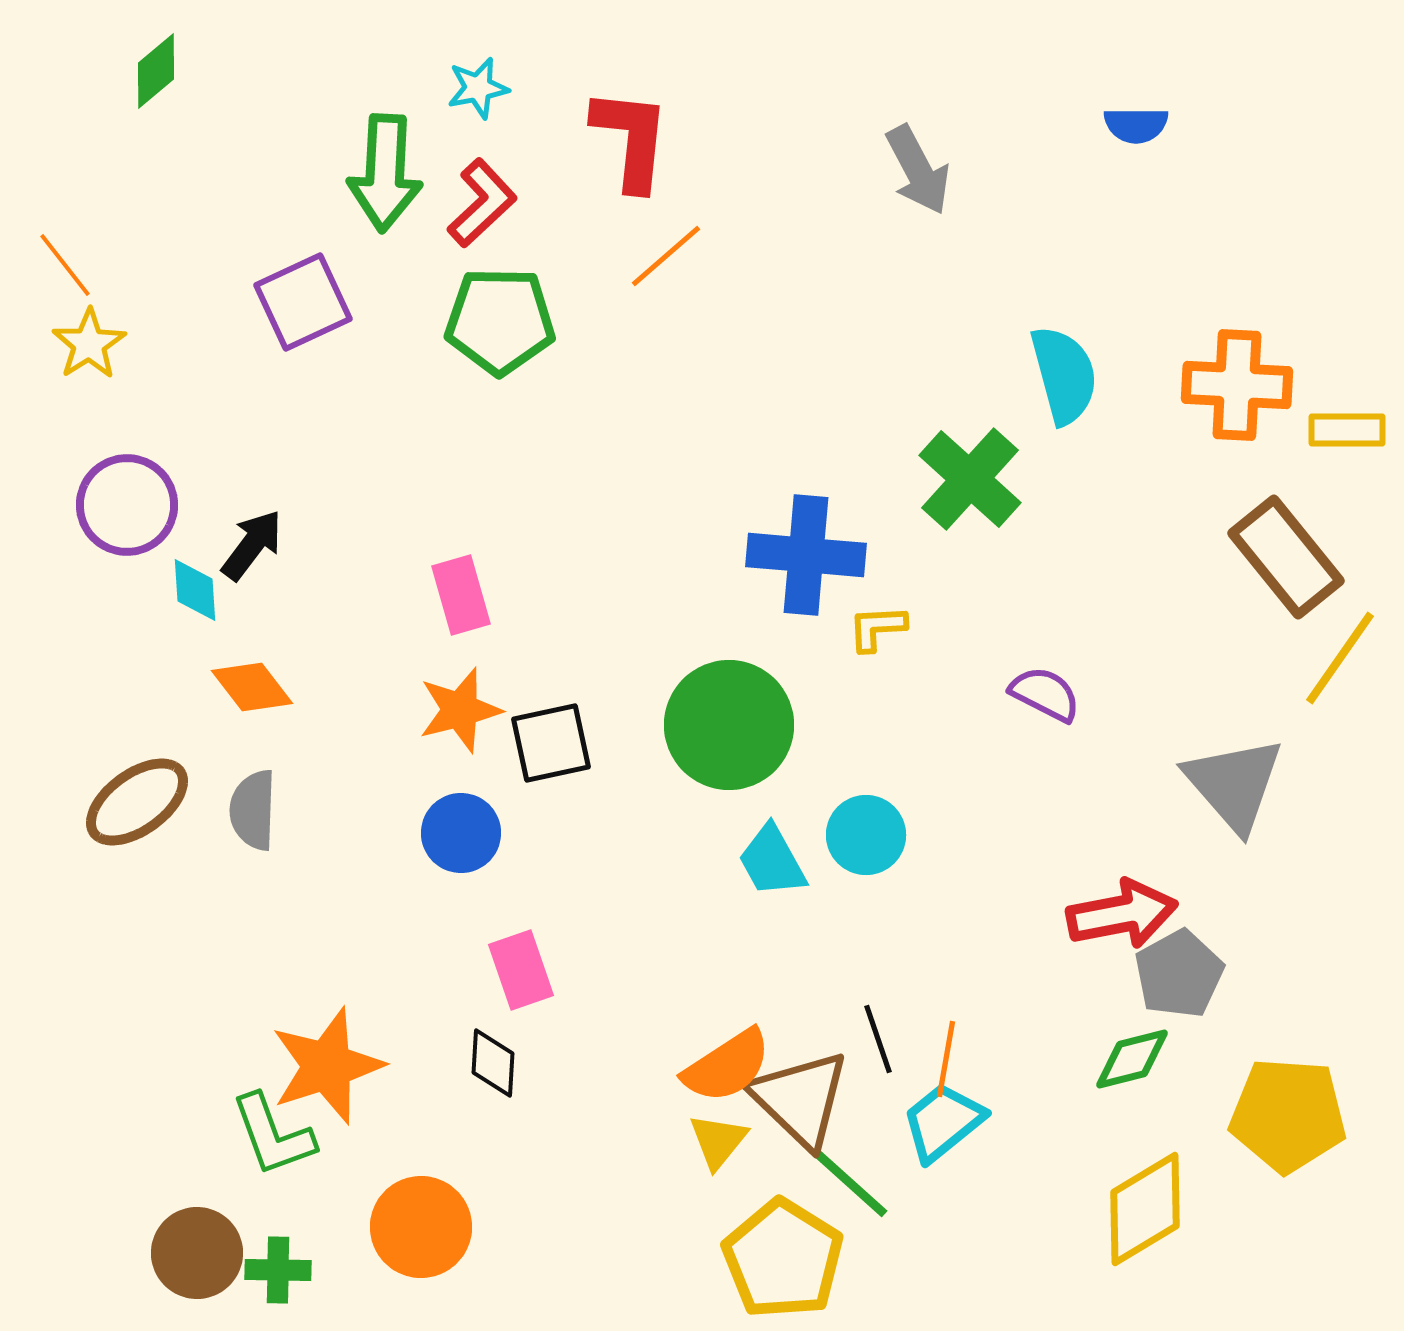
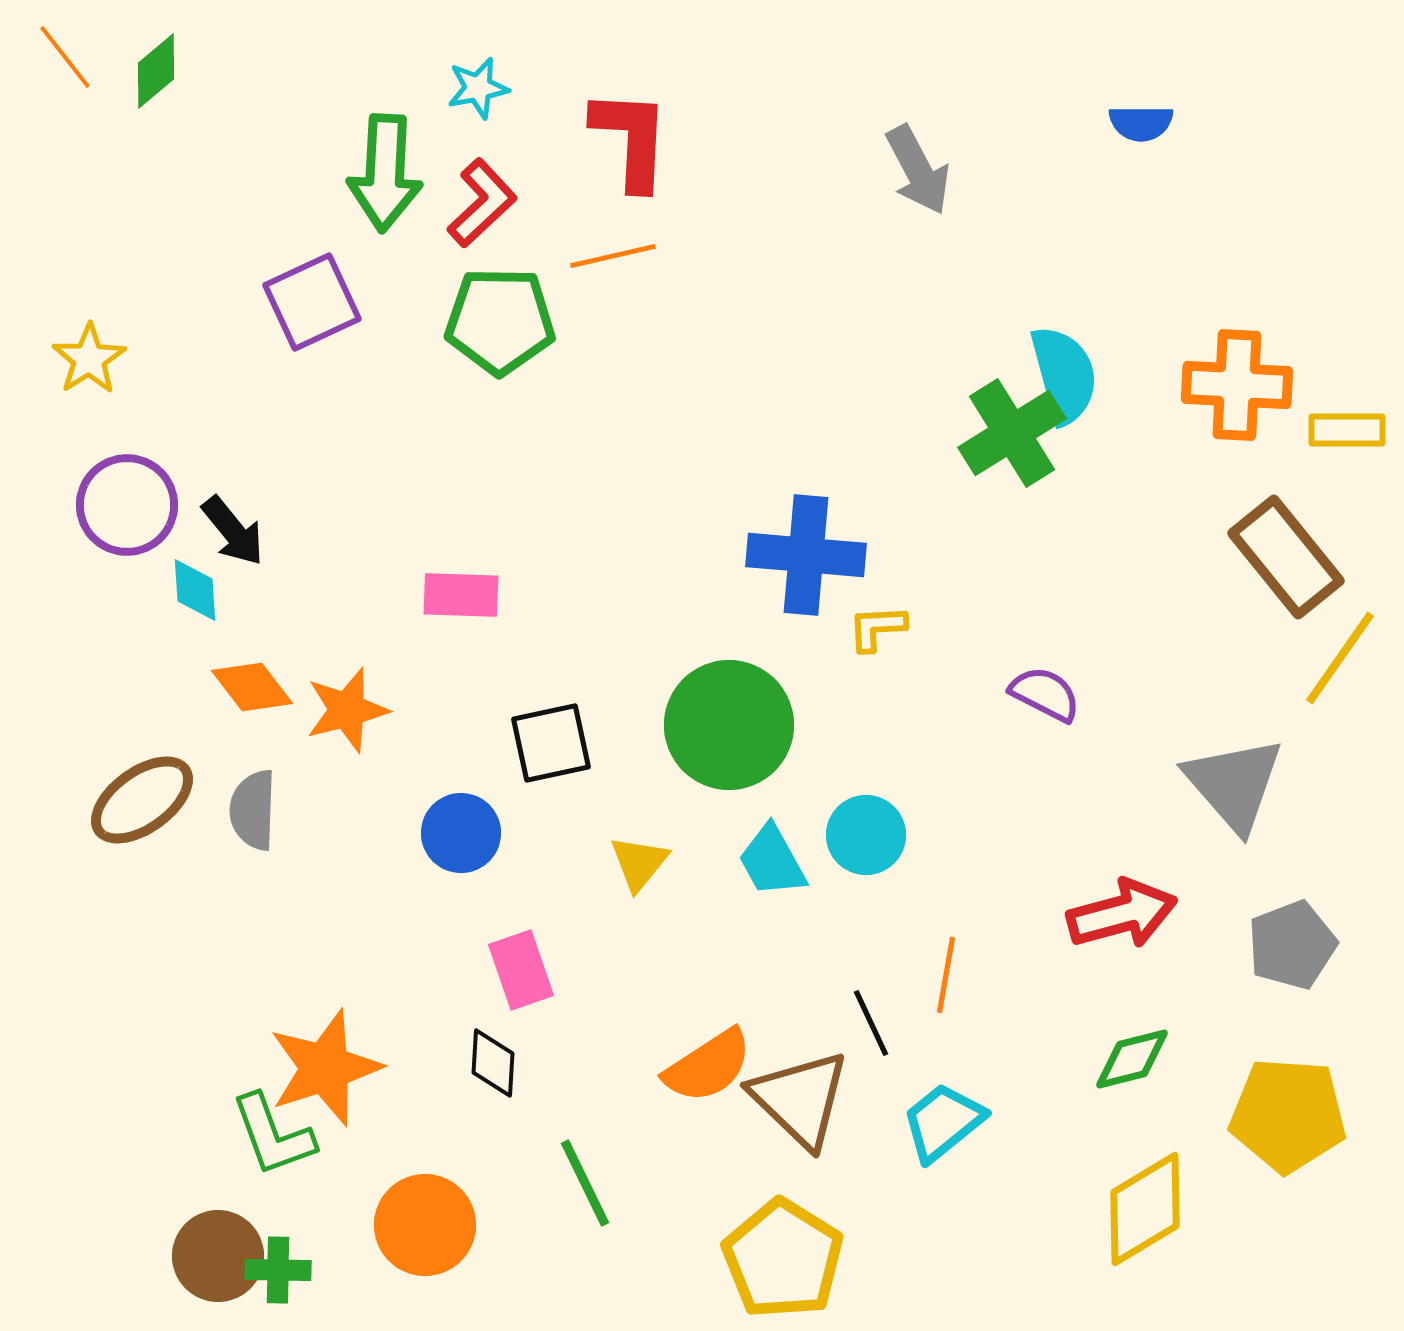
blue semicircle at (1136, 125): moved 5 px right, 2 px up
red L-shape at (631, 139): rotated 3 degrees counterclockwise
orange line at (666, 256): moved 53 px left; rotated 28 degrees clockwise
orange line at (65, 265): moved 208 px up
purple square at (303, 302): moved 9 px right
yellow star at (89, 344): moved 15 px down
green cross at (970, 479): moved 42 px right, 46 px up; rotated 16 degrees clockwise
black arrow at (252, 545): moved 19 px left, 14 px up; rotated 104 degrees clockwise
pink rectangle at (461, 595): rotated 72 degrees counterclockwise
orange star at (460, 710): moved 113 px left
brown ellipse at (137, 802): moved 5 px right, 2 px up
red arrow at (1122, 914): rotated 4 degrees counterclockwise
gray pentagon at (1179, 974): moved 113 px right, 29 px up; rotated 8 degrees clockwise
black line at (878, 1039): moved 7 px left, 16 px up; rotated 6 degrees counterclockwise
orange line at (946, 1059): moved 84 px up
orange star at (327, 1066): moved 2 px left, 2 px down
orange semicircle at (727, 1066): moved 19 px left
yellow triangle at (718, 1141): moved 79 px left, 278 px up
green line at (850, 1183): moved 265 px left; rotated 22 degrees clockwise
orange circle at (421, 1227): moved 4 px right, 2 px up
brown circle at (197, 1253): moved 21 px right, 3 px down
